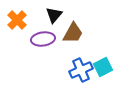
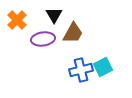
black triangle: rotated 12 degrees counterclockwise
blue cross: rotated 10 degrees clockwise
